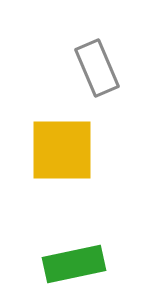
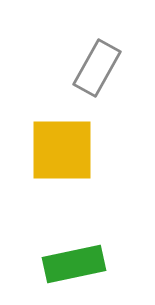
gray rectangle: rotated 52 degrees clockwise
